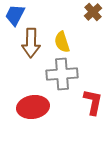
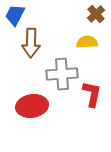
brown cross: moved 3 px right, 2 px down
yellow semicircle: moved 25 px right; rotated 105 degrees clockwise
red L-shape: moved 1 px left, 8 px up
red ellipse: moved 1 px left, 1 px up
